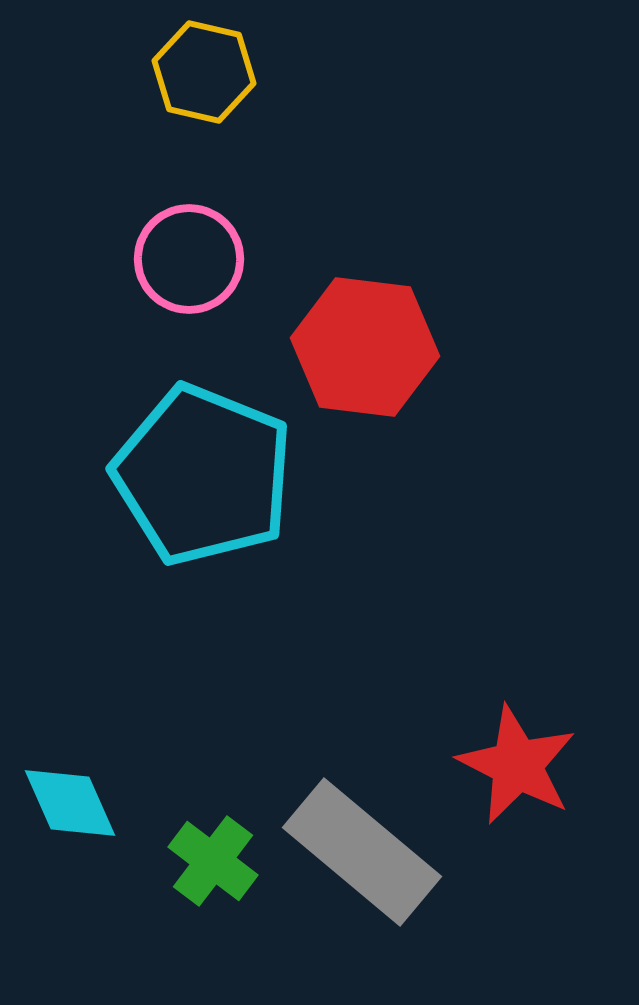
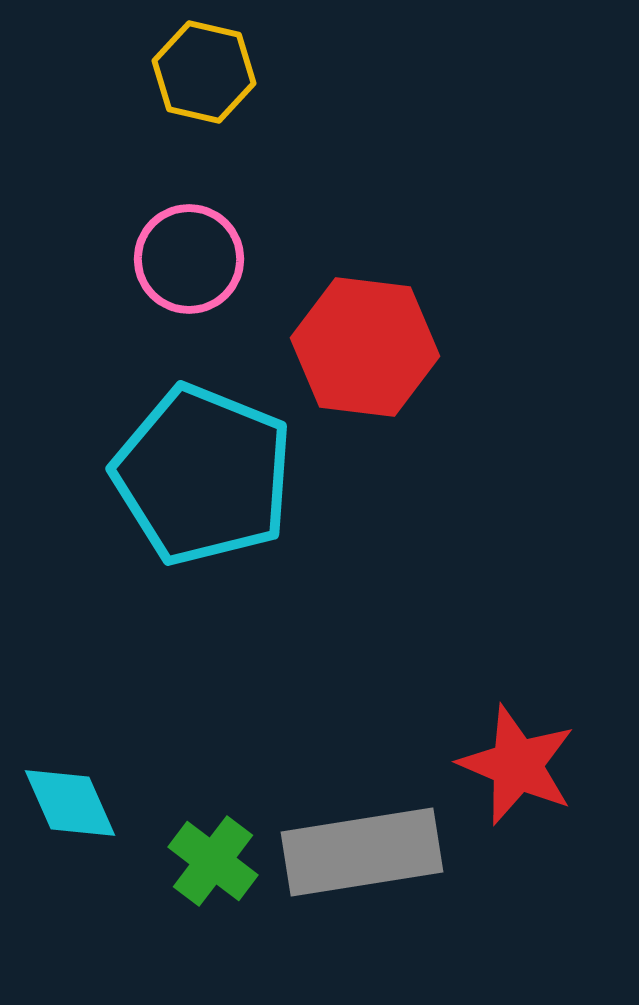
red star: rotated 4 degrees counterclockwise
gray rectangle: rotated 49 degrees counterclockwise
